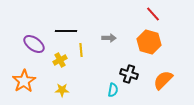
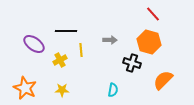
gray arrow: moved 1 px right, 2 px down
black cross: moved 3 px right, 11 px up
orange star: moved 1 px right, 7 px down; rotated 15 degrees counterclockwise
